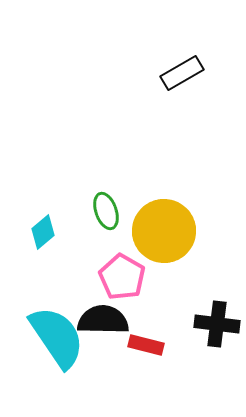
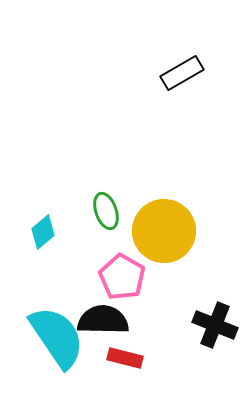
black cross: moved 2 px left, 1 px down; rotated 15 degrees clockwise
red rectangle: moved 21 px left, 13 px down
